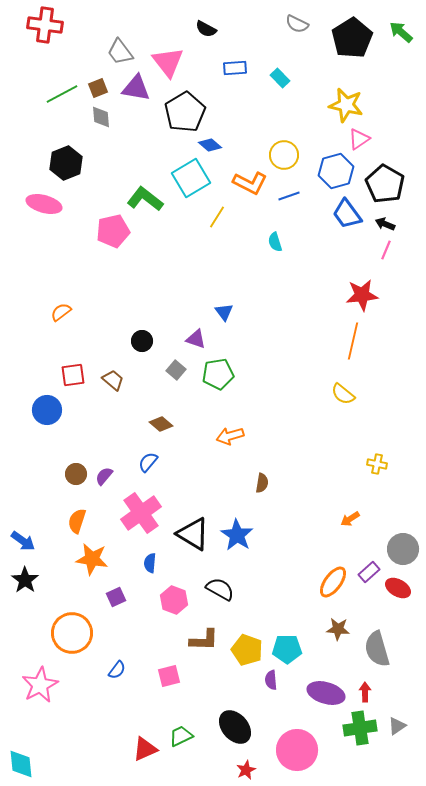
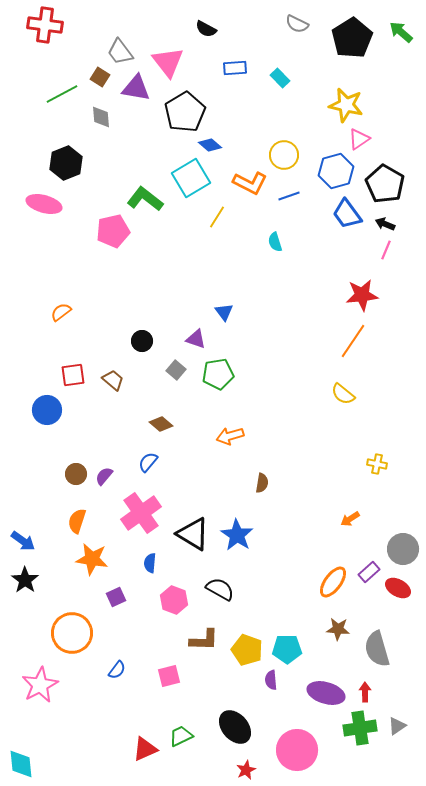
brown square at (98, 88): moved 2 px right, 11 px up; rotated 36 degrees counterclockwise
orange line at (353, 341): rotated 21 degrees clockwise
